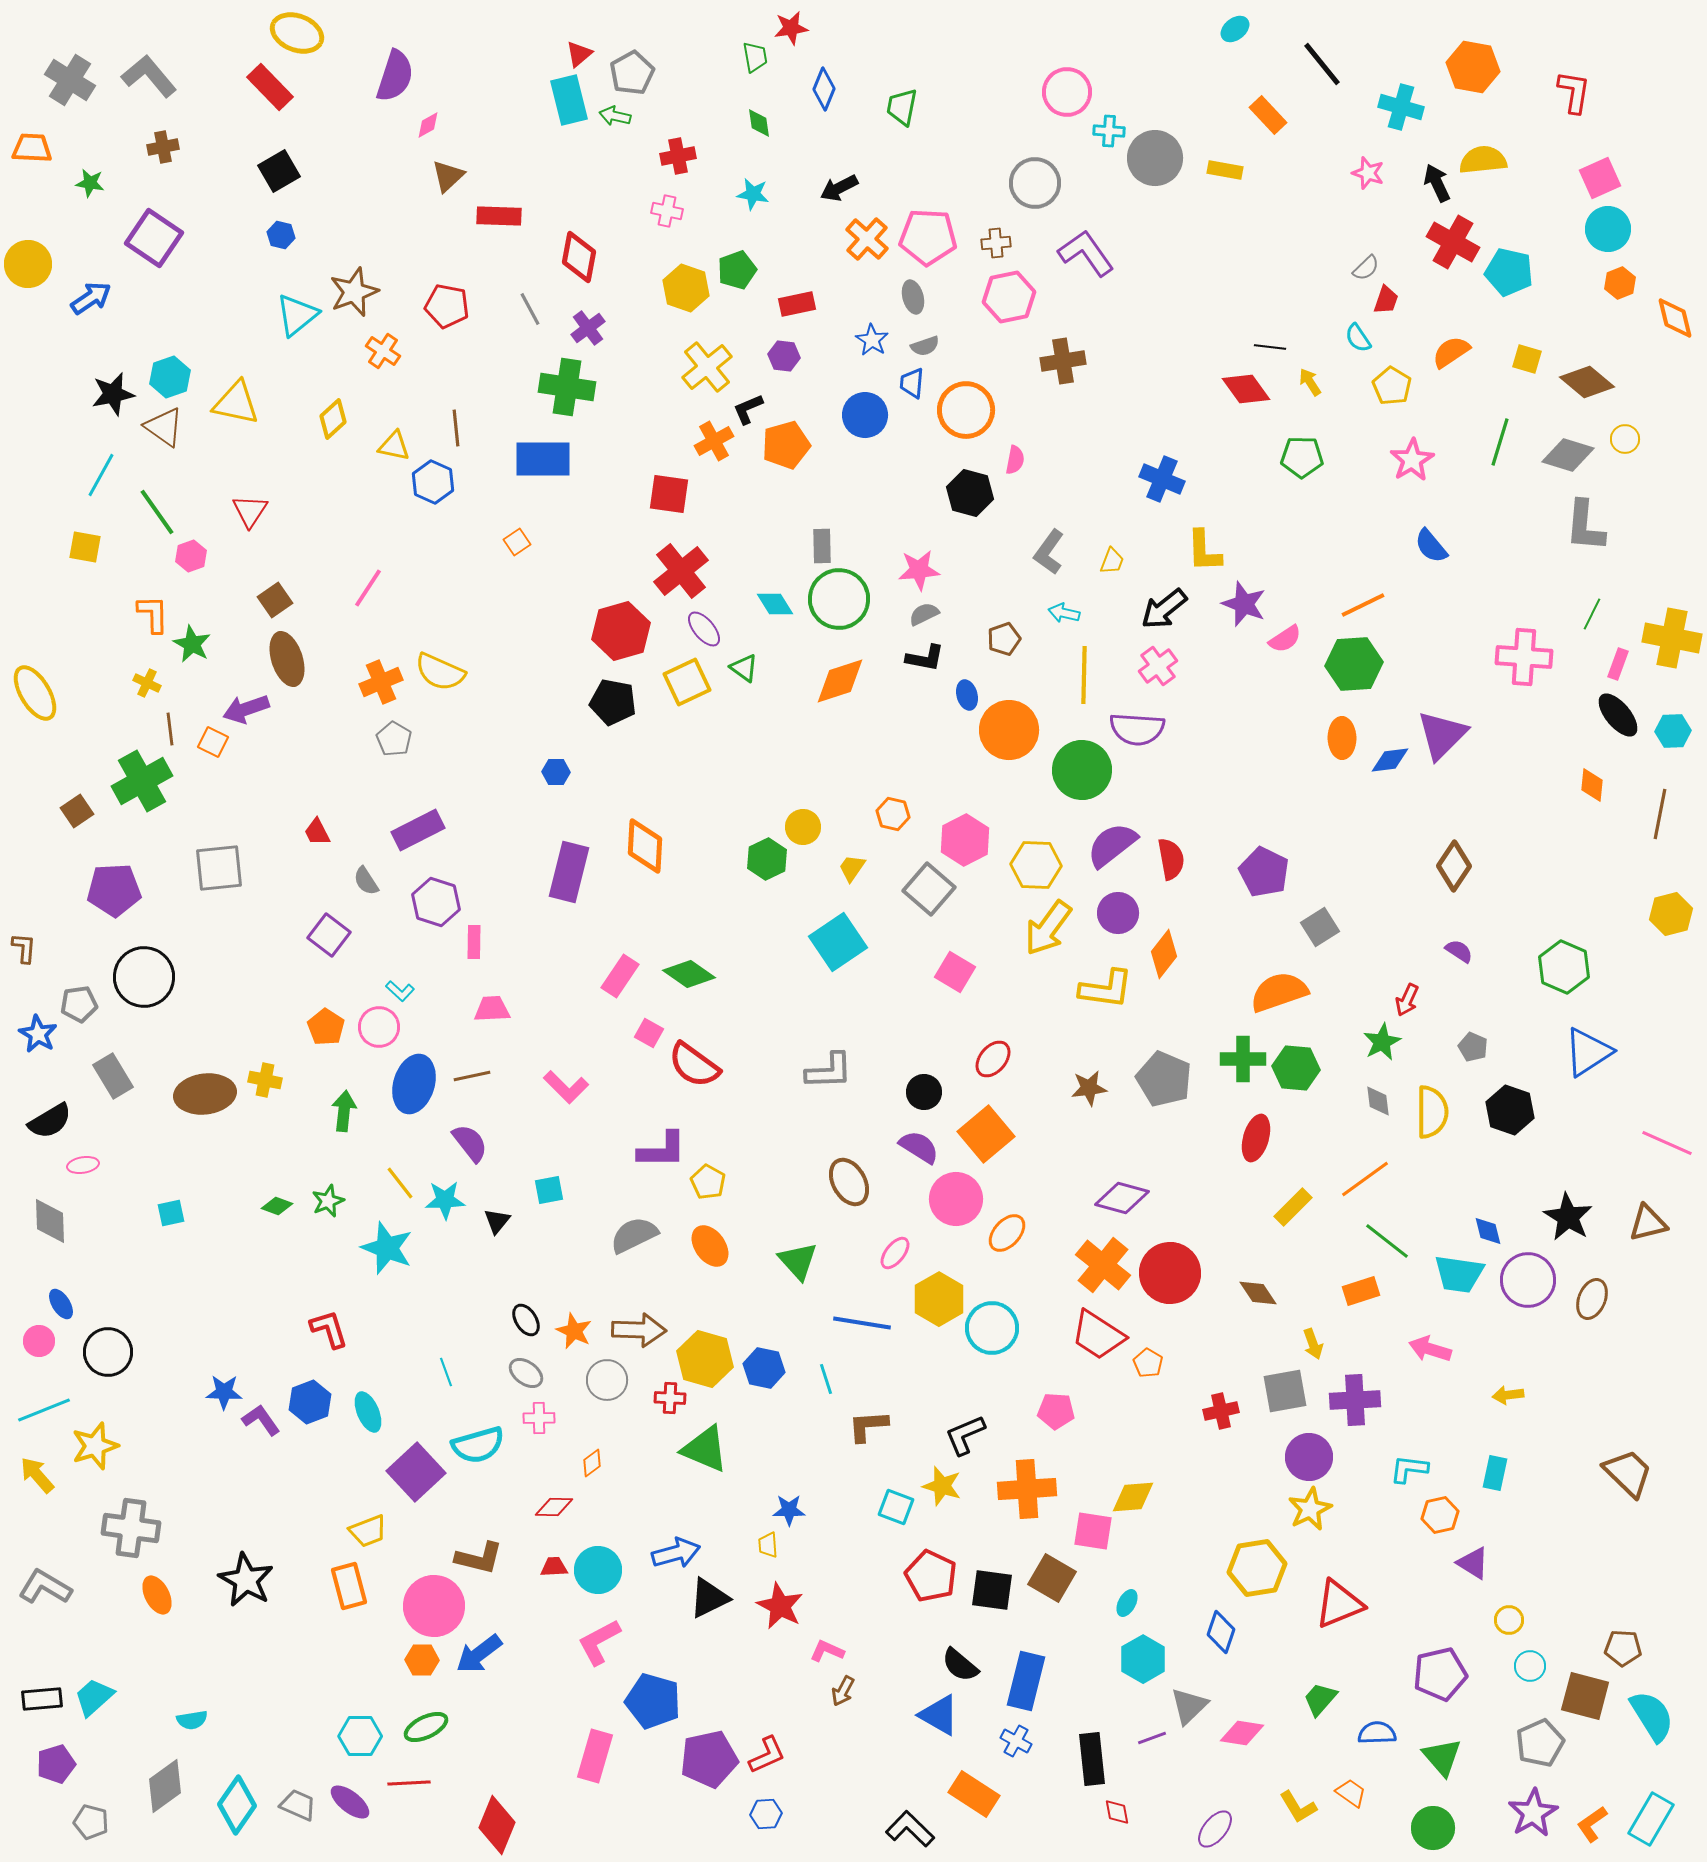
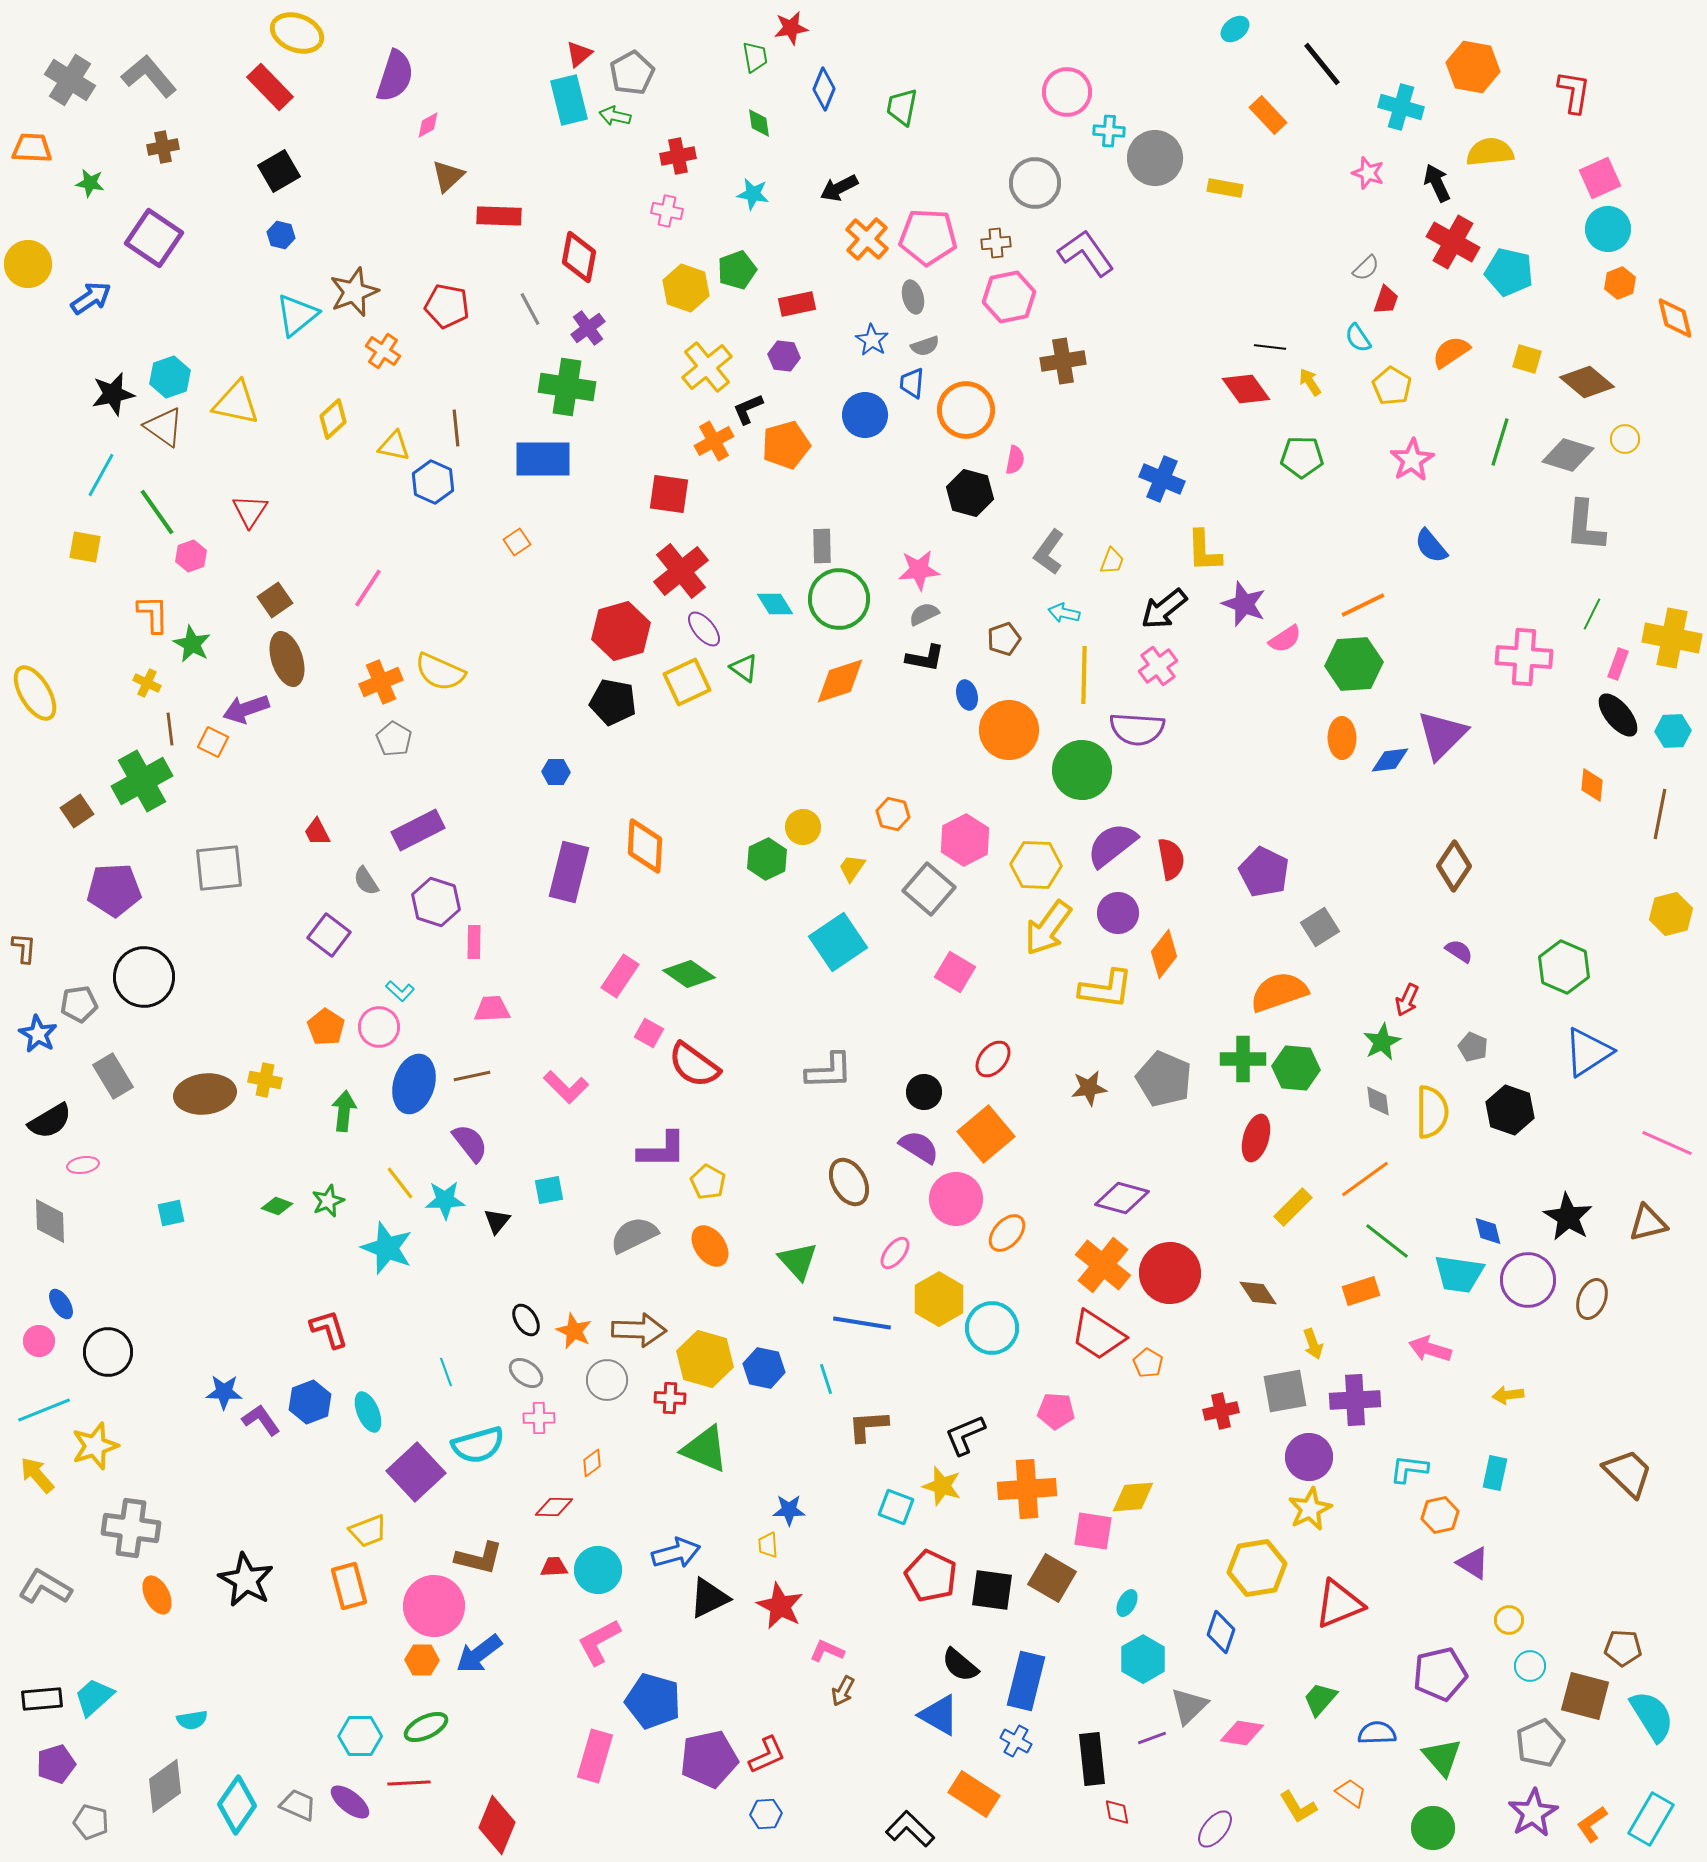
yellow semicircle at (1483, 160): moved 7 px right, 8 px up
yellow rectangle at (1225, 170): moved 18 px down
